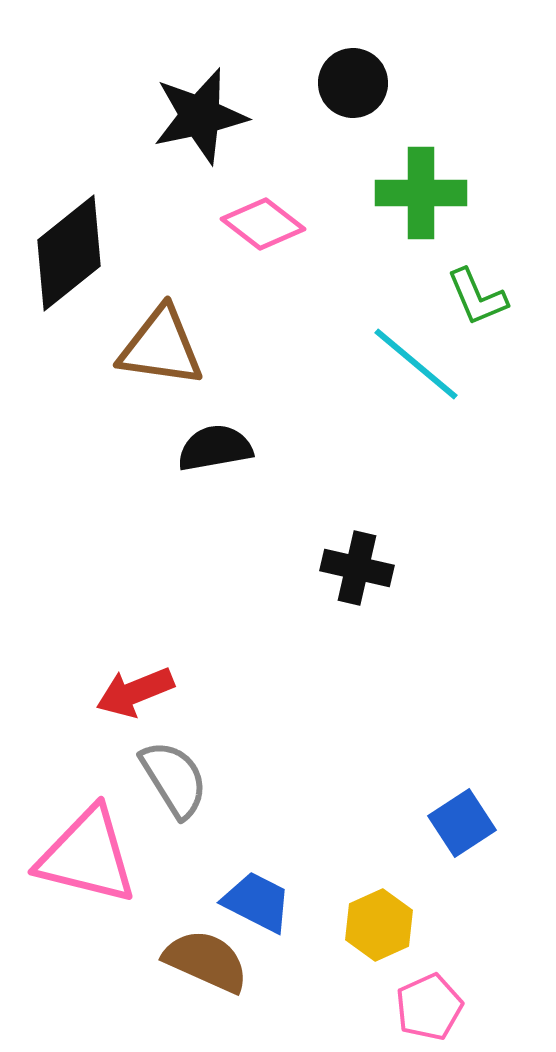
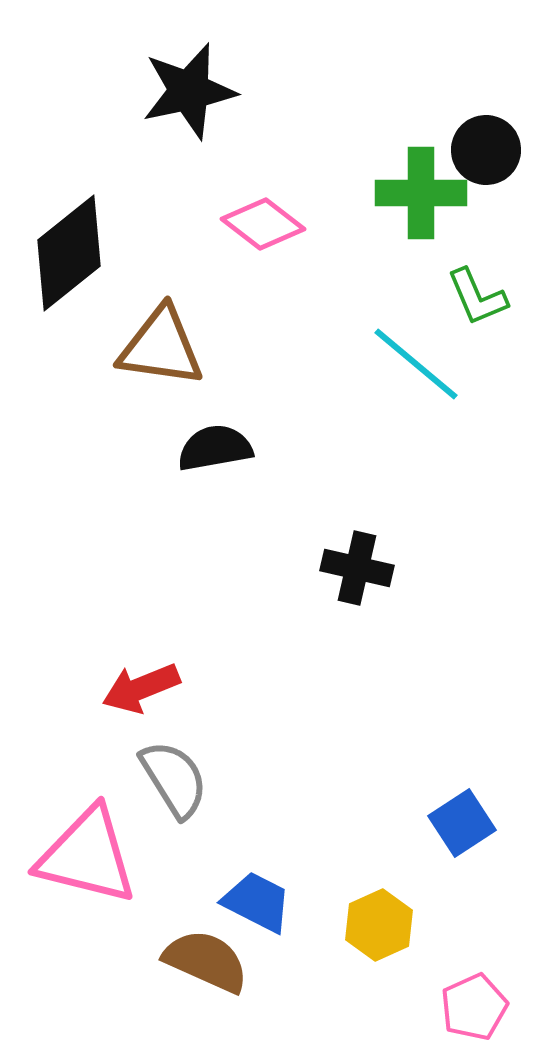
black circle: moved 133 px right, 67 px down
black star: moved 11 px left, 25 px up
red arrow: moved 6 px right, 4 px up
pink pentagon: moved 45 px right
